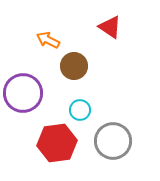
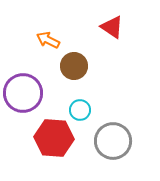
red triangle: moved 2 px right
red hexagon: moved 3 px left, 5 px up; rotated 12 degrees clockwise
